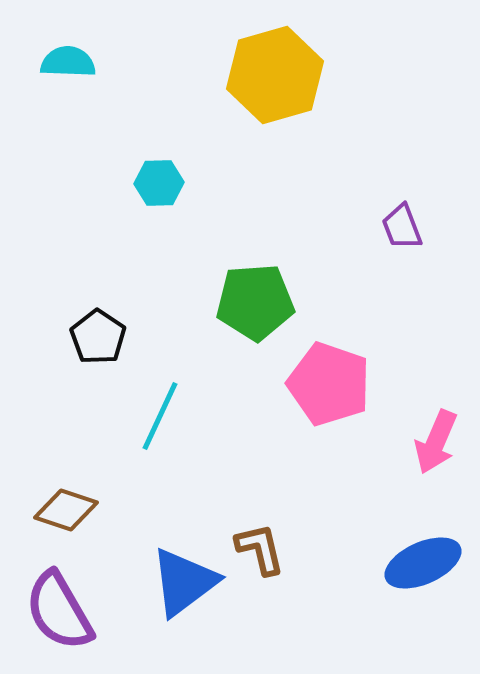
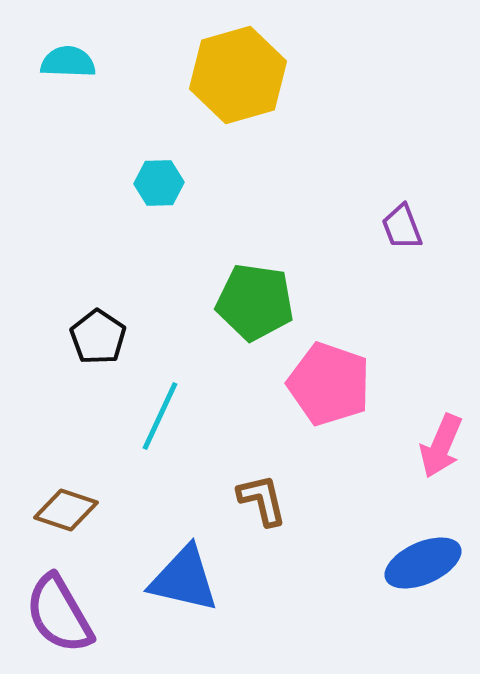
yellow hexagon: moved 37 px left
green pentagon: rotated 12 degrees clockwise
pink arrow: moved 5 px right, 4 px down
brown L-shape: moved 2 px right, 49 px up
blue triangle: moved 3 px up; rotated 50 degrees clockwise
purple semicircle: moved 3 px down
